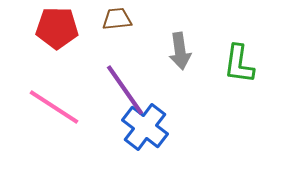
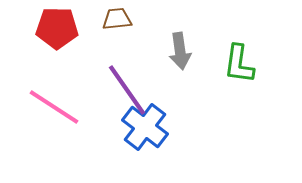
purple line: moved 2 px right
